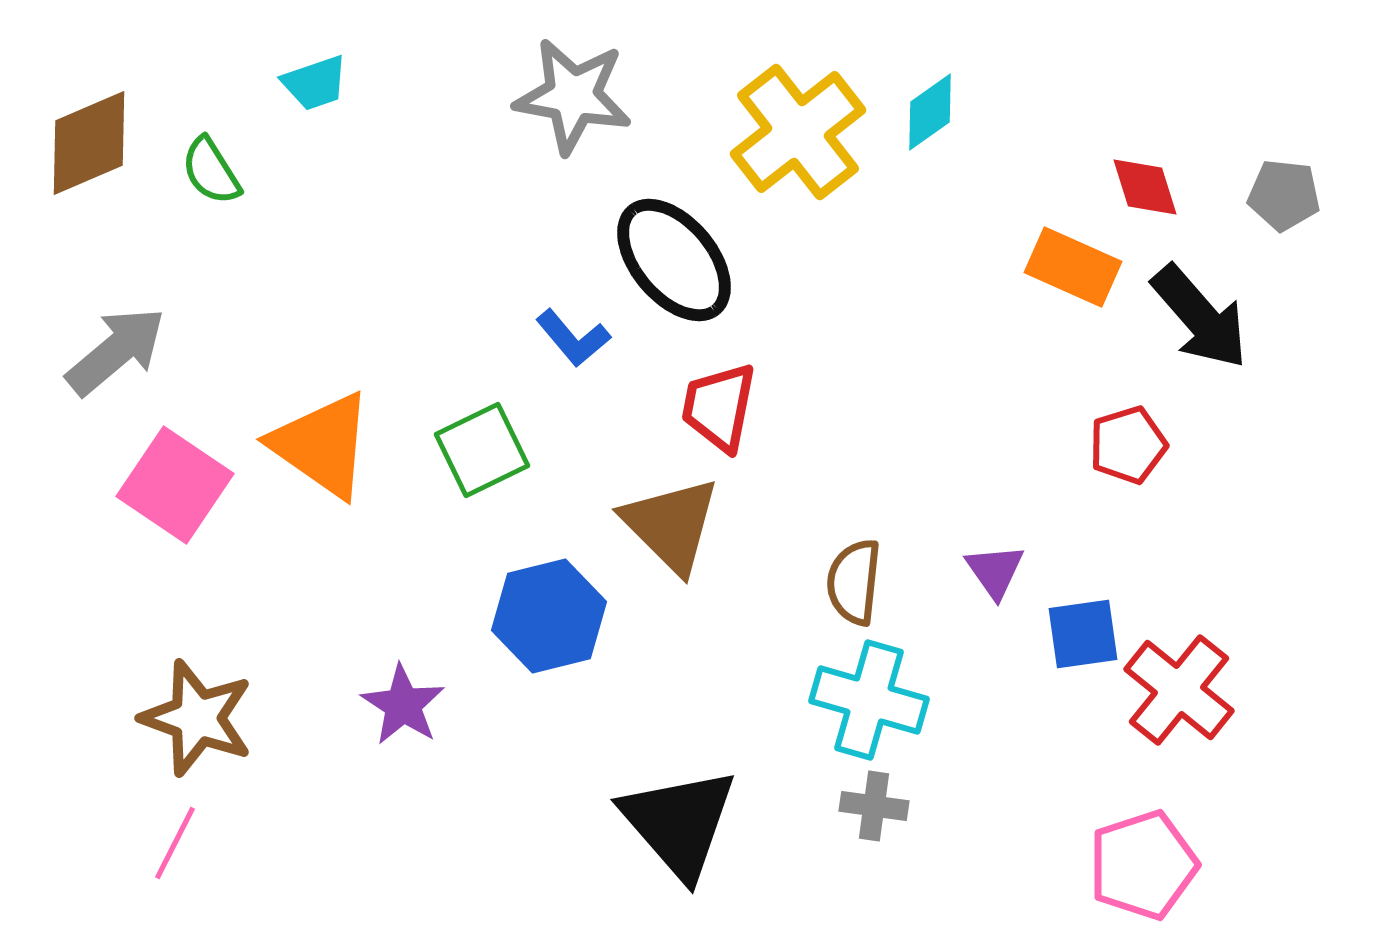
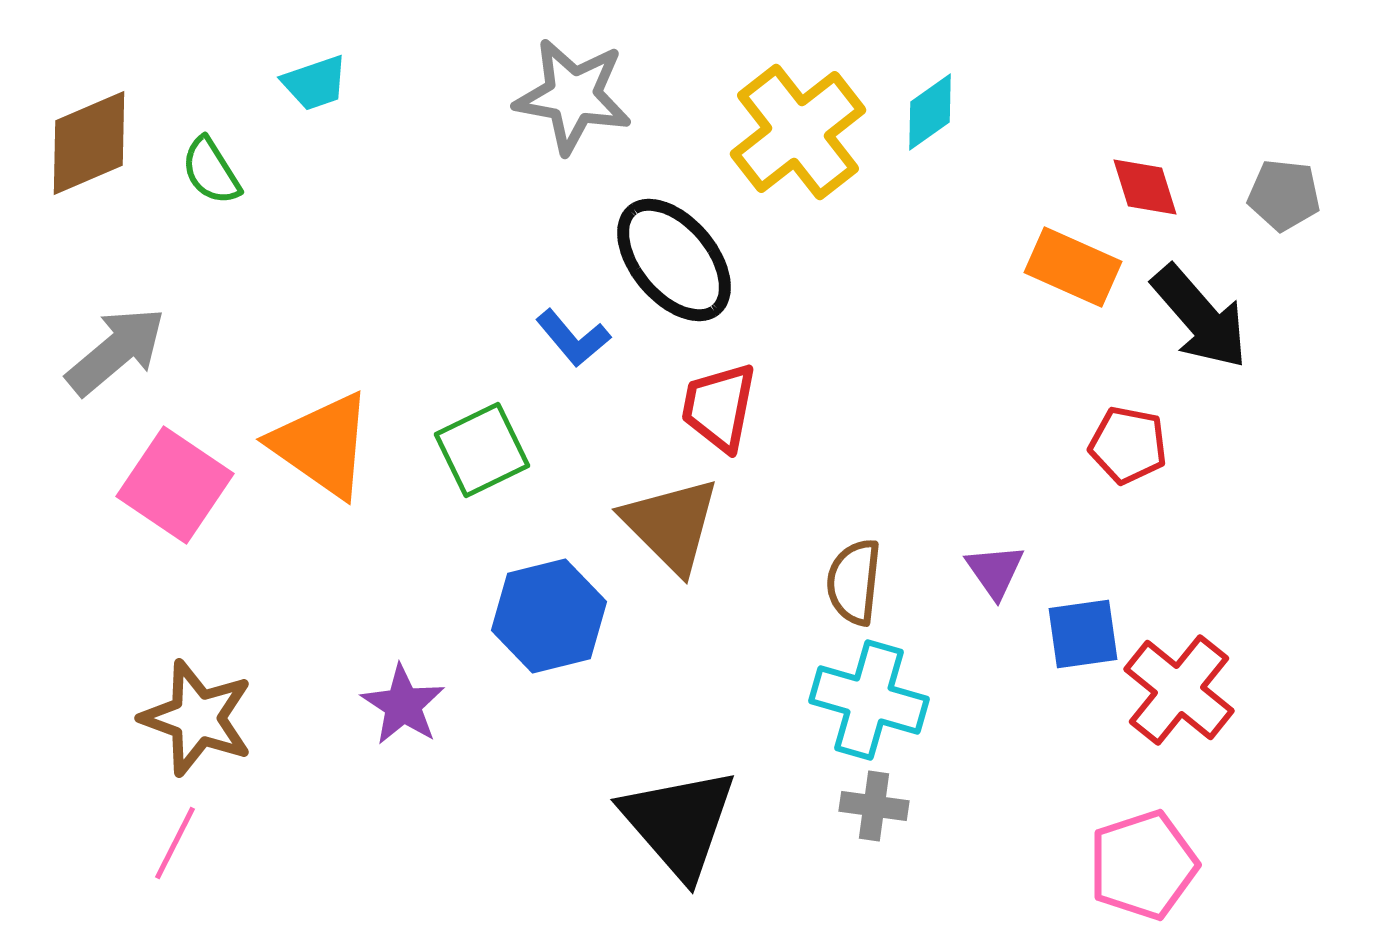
red pentagon: rotated 28 degrees clockwise
